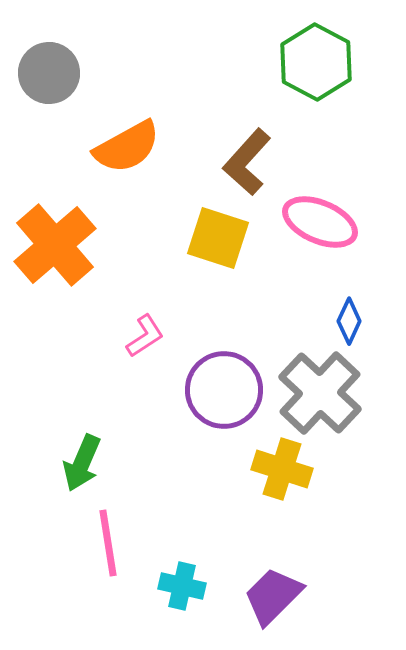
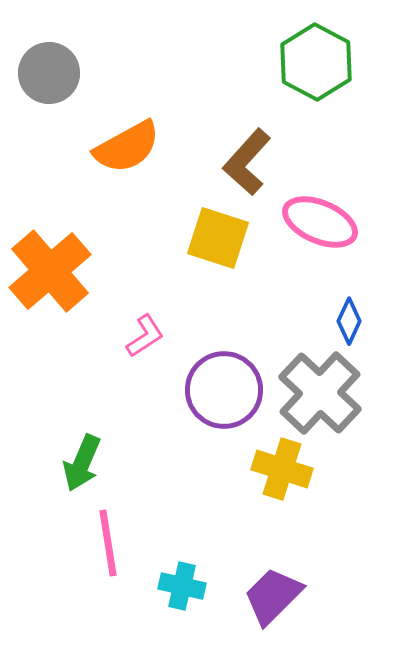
orange cross: moved 5 px left, 26 px down
